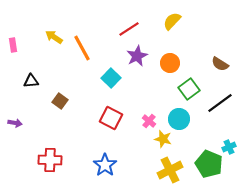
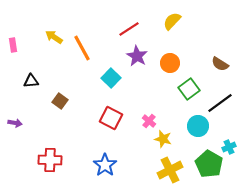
purple star: rotated 15 degrees counterclockwise
cyan circle: moved 19 px right, 7 px down
green pentagon: rotated 8 degrees clockwise
